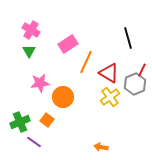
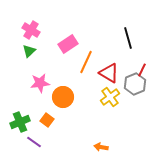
green triangle: rotated 16 degrees clockwise
